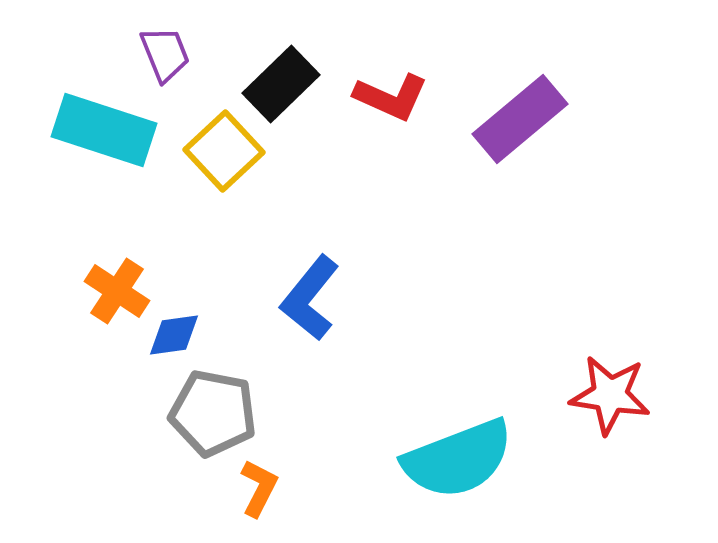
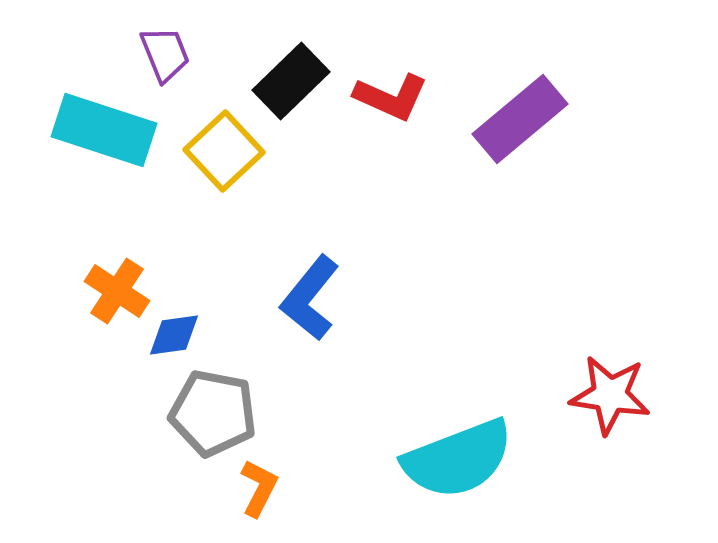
black rectangle: moved 10 px right, 3 px up
